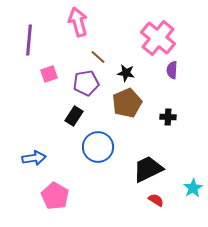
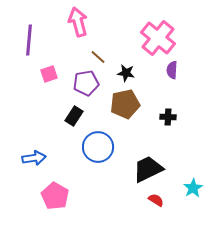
brown pentagon: moved 2 px left, 1 px down; rotated 12 degrees clockwise
